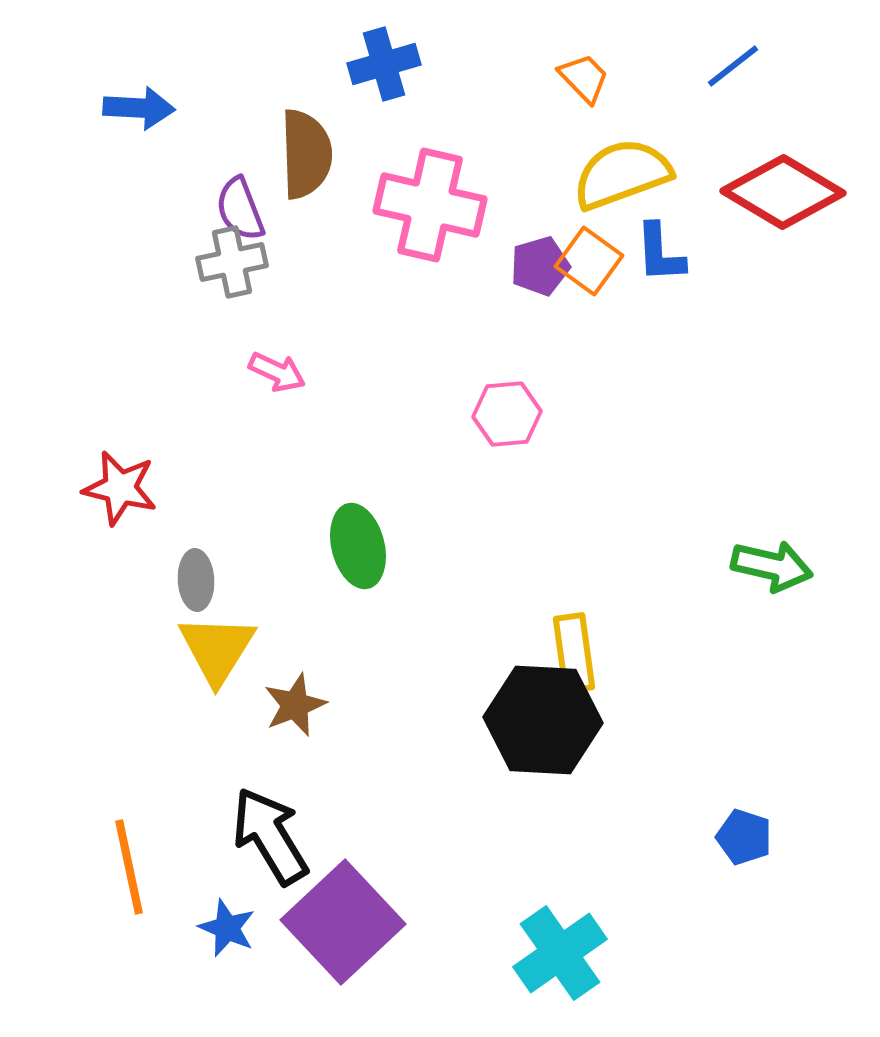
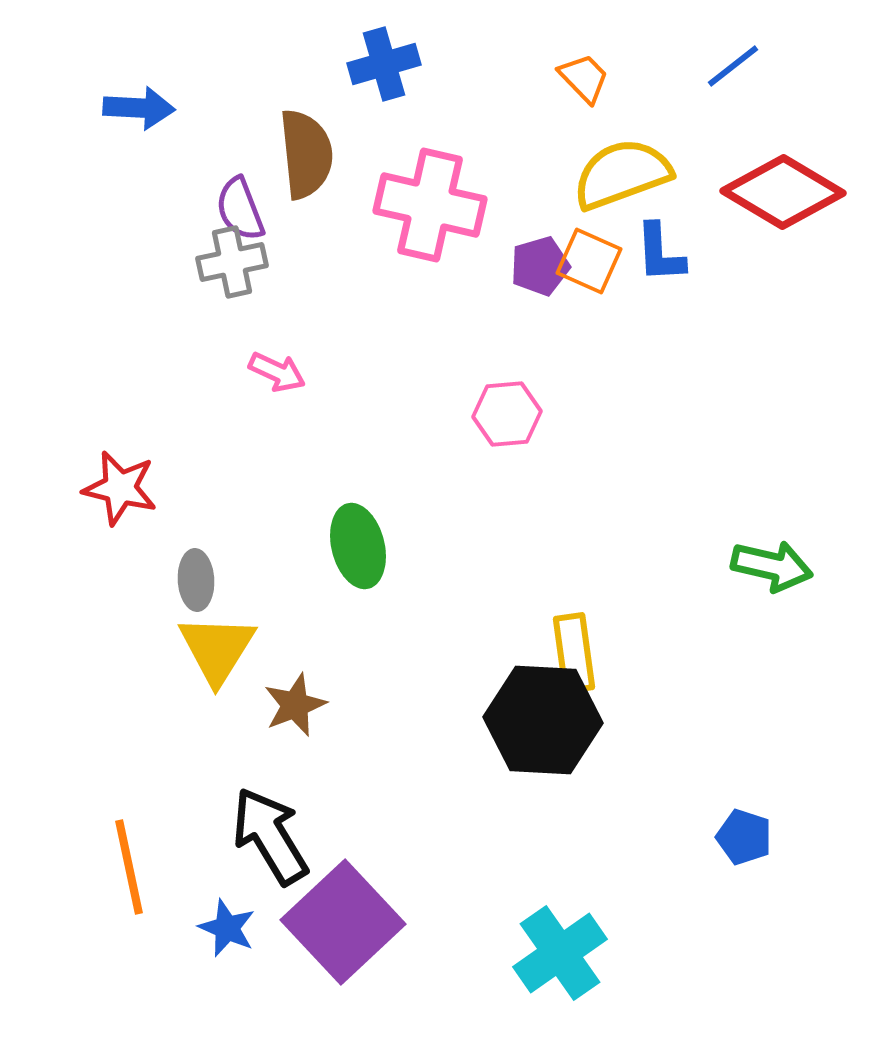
brown semicircle: rotated 4 degrees counterclockwise
orange square: rotated 12 degrees counterclockwise
